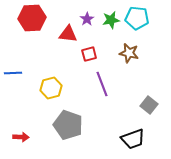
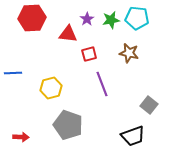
black trapezoid: moved 3 px up
